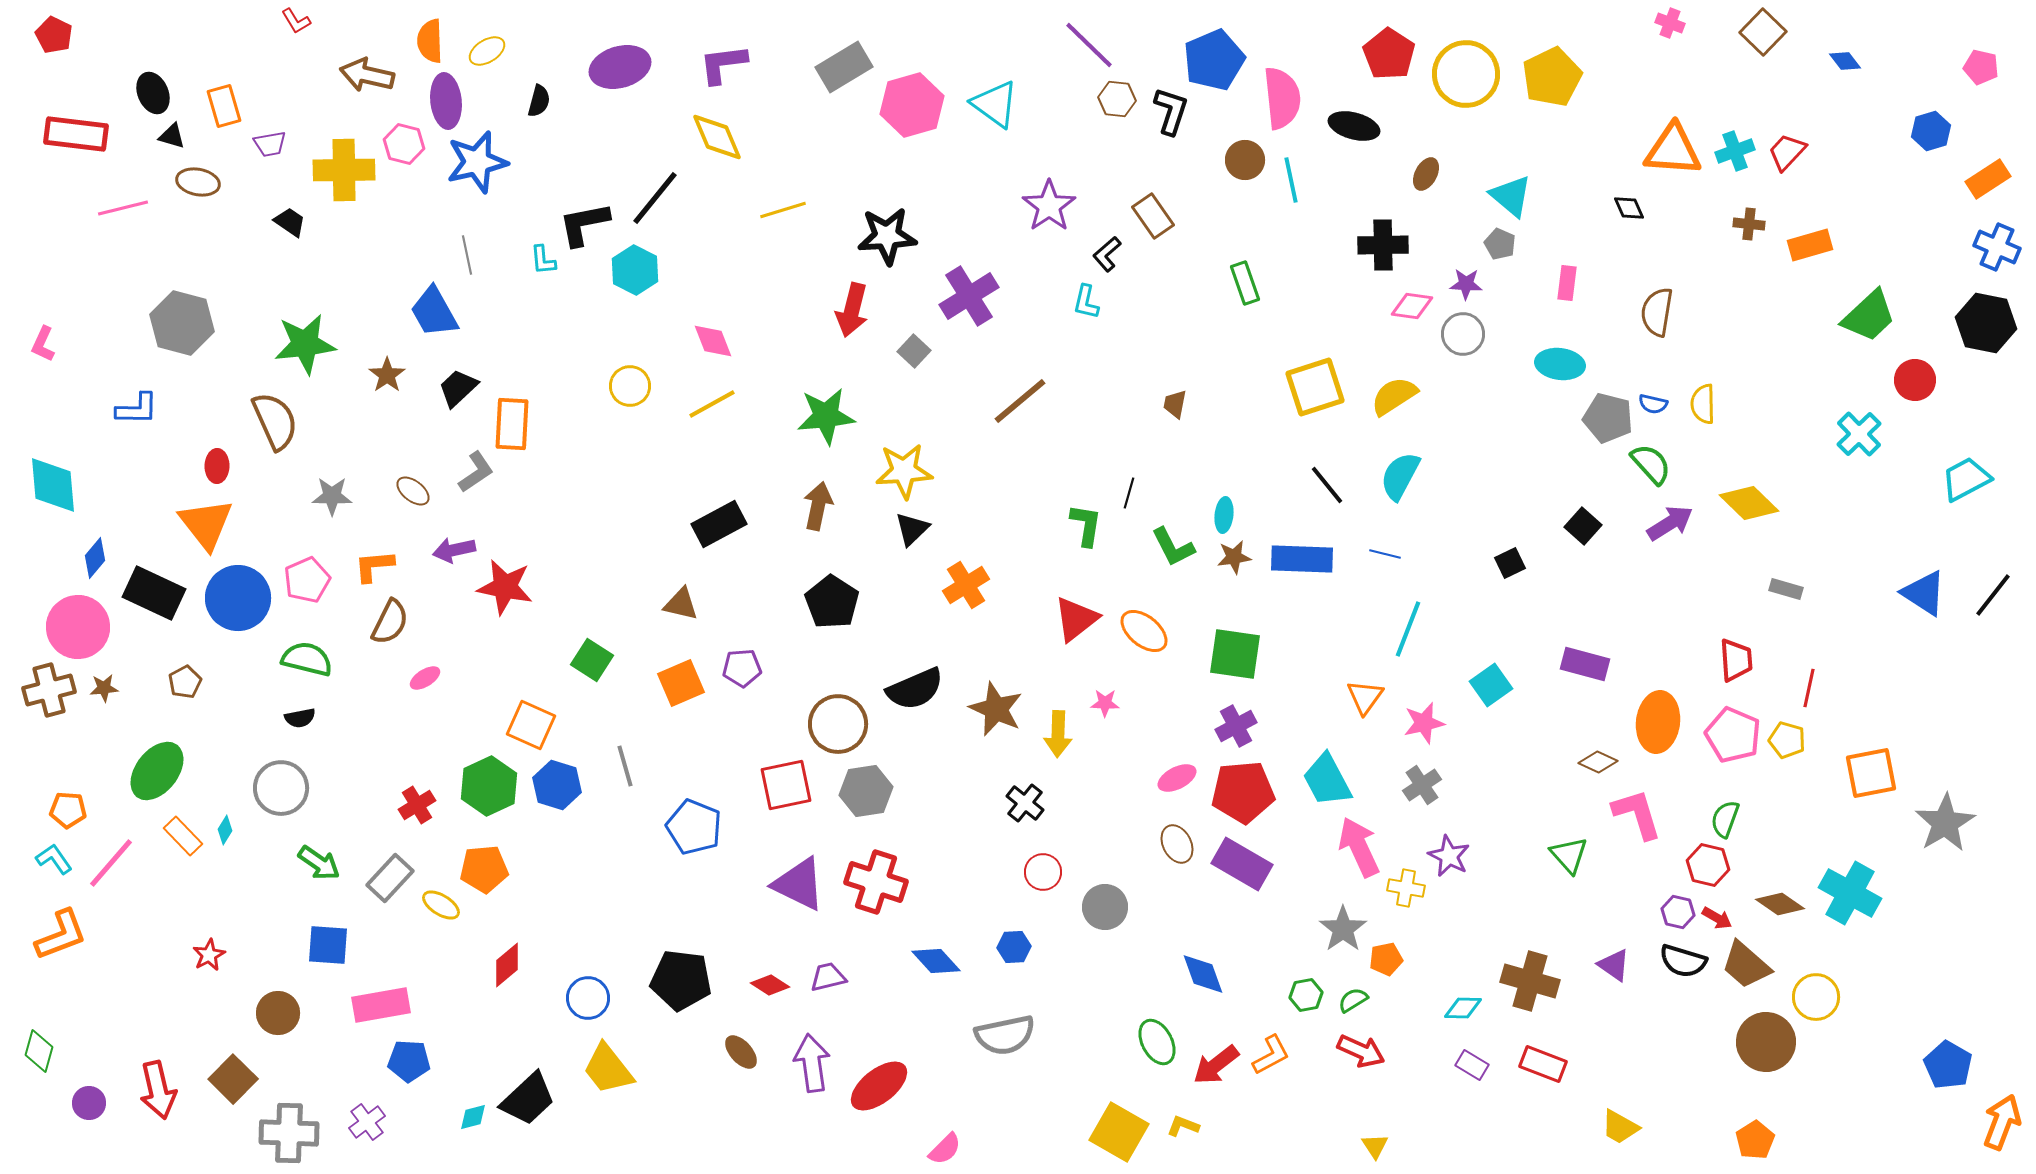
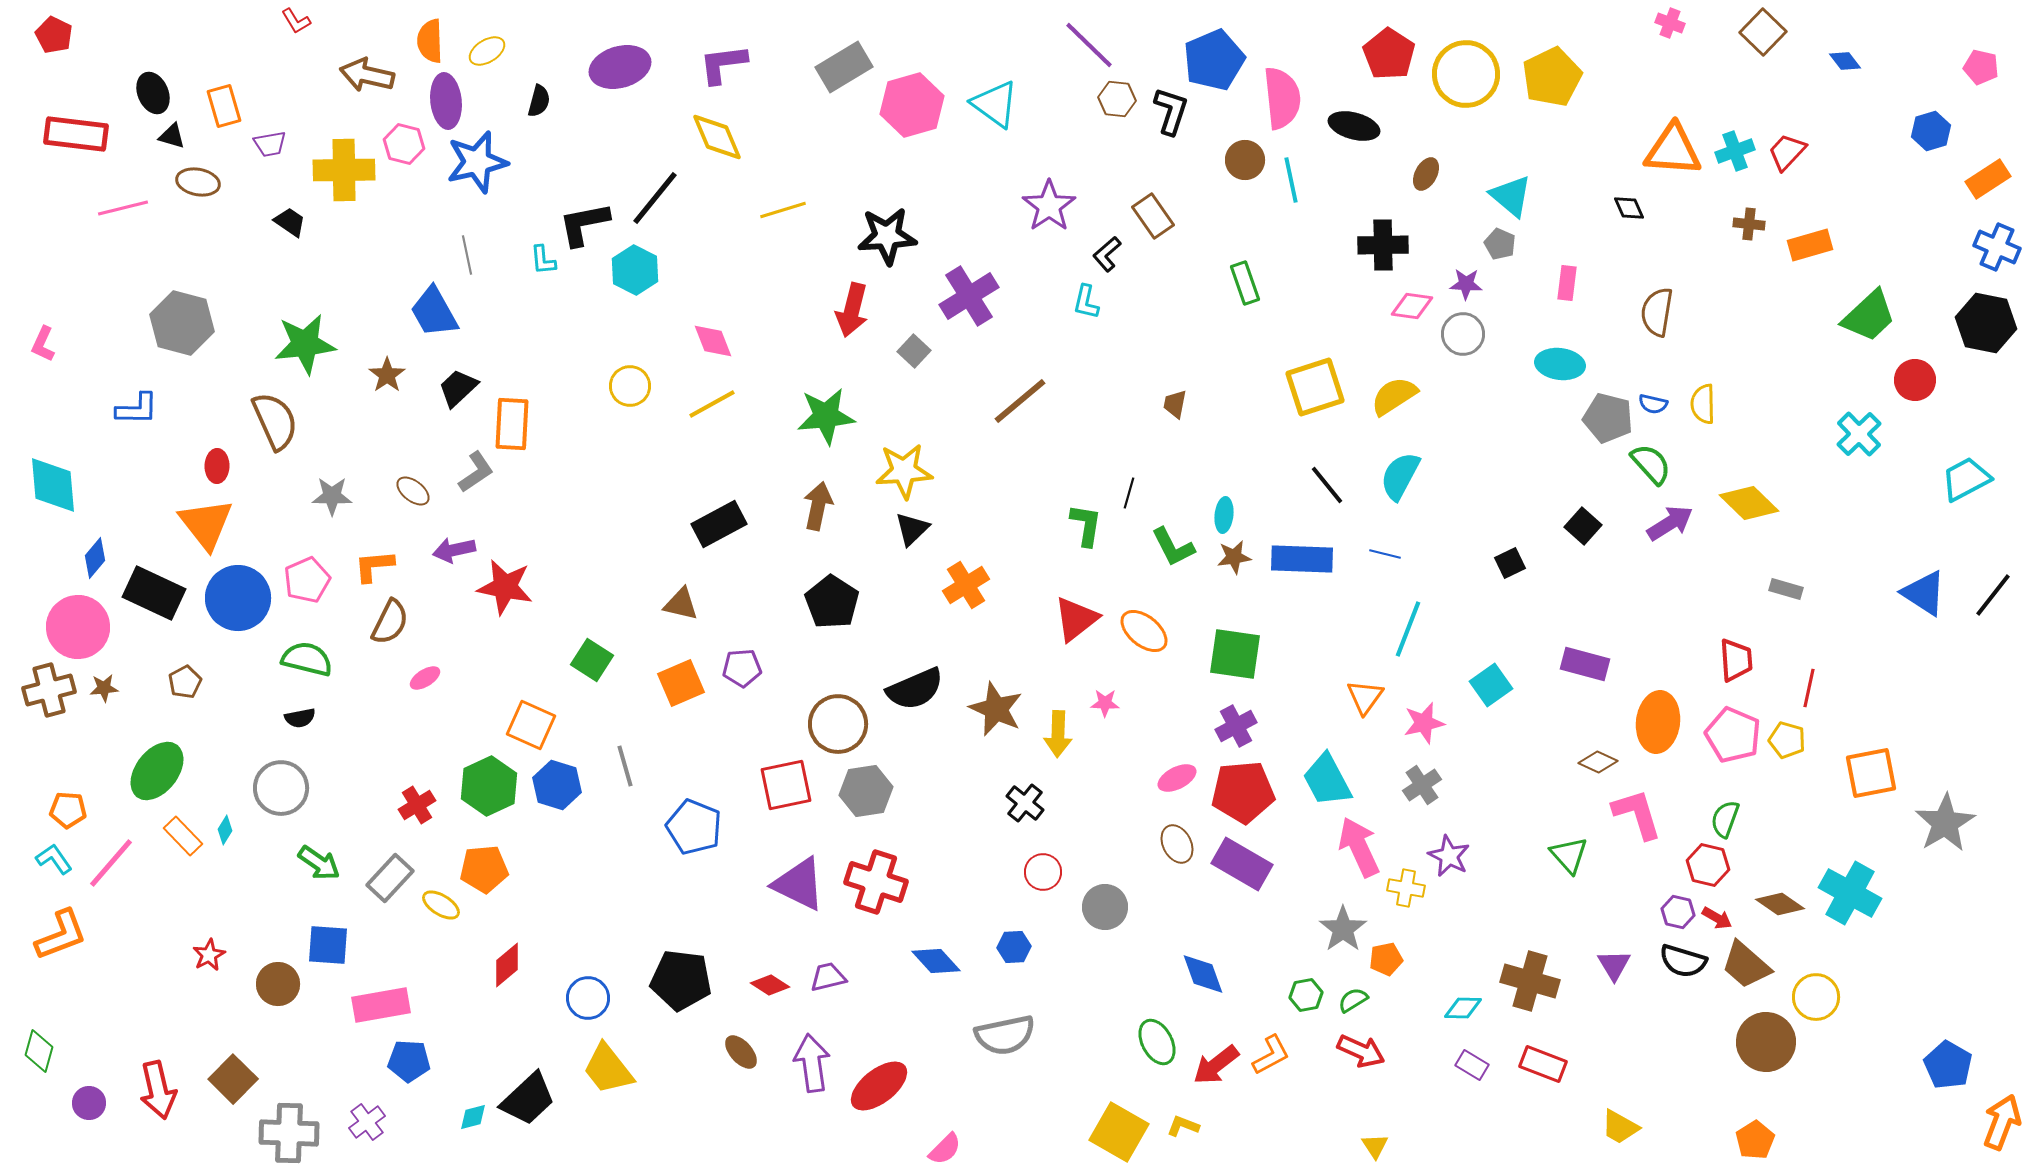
purple triangle at (1614, 965): rotated 24 degrees clockwise
brown circle at (278, 1013): moved 29 px up
